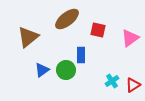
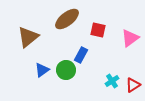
blue rectangle: rotated 28 degrees clockwise
